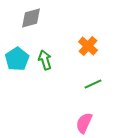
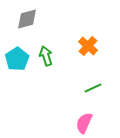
gray diamond: moved 4 px left, 1 px down
green arrow: moved 1 px right, 4 px up
green line: moved 4 px down
